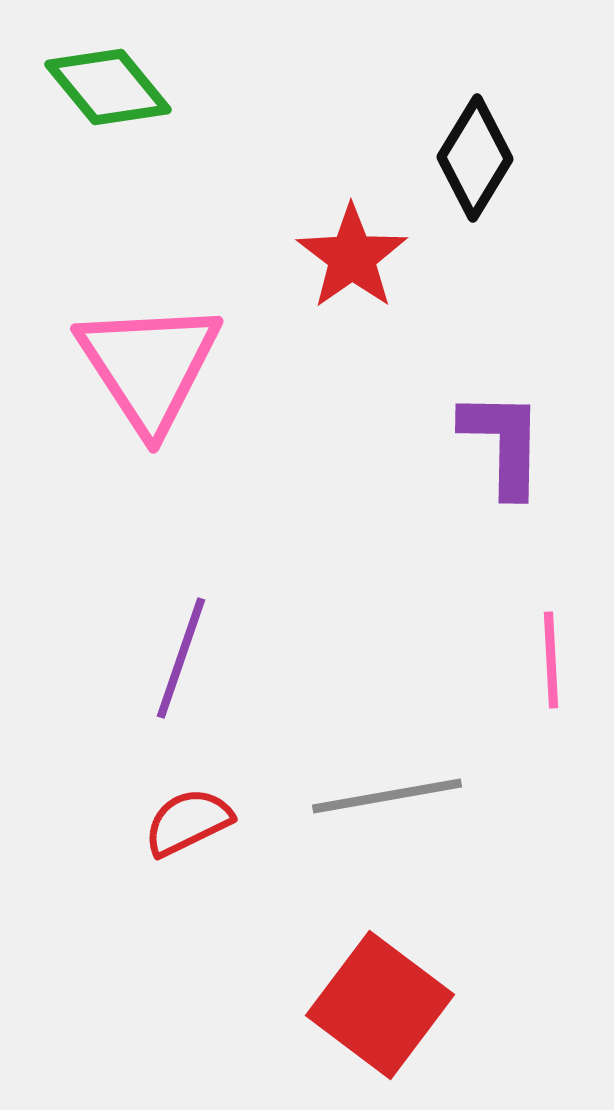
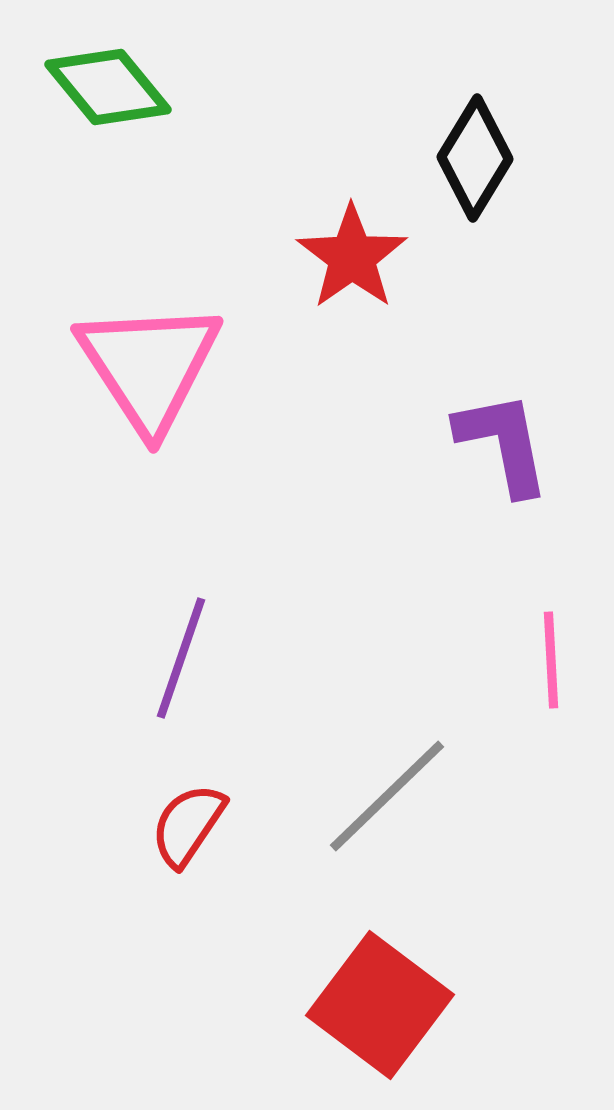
purple L-shape: rotated 12 degrees counterclockwise
gray line: rotated 34 degrees counterclockwise
red semicircle: moved 3 px down; rotated 30 degrees counterclockwise
